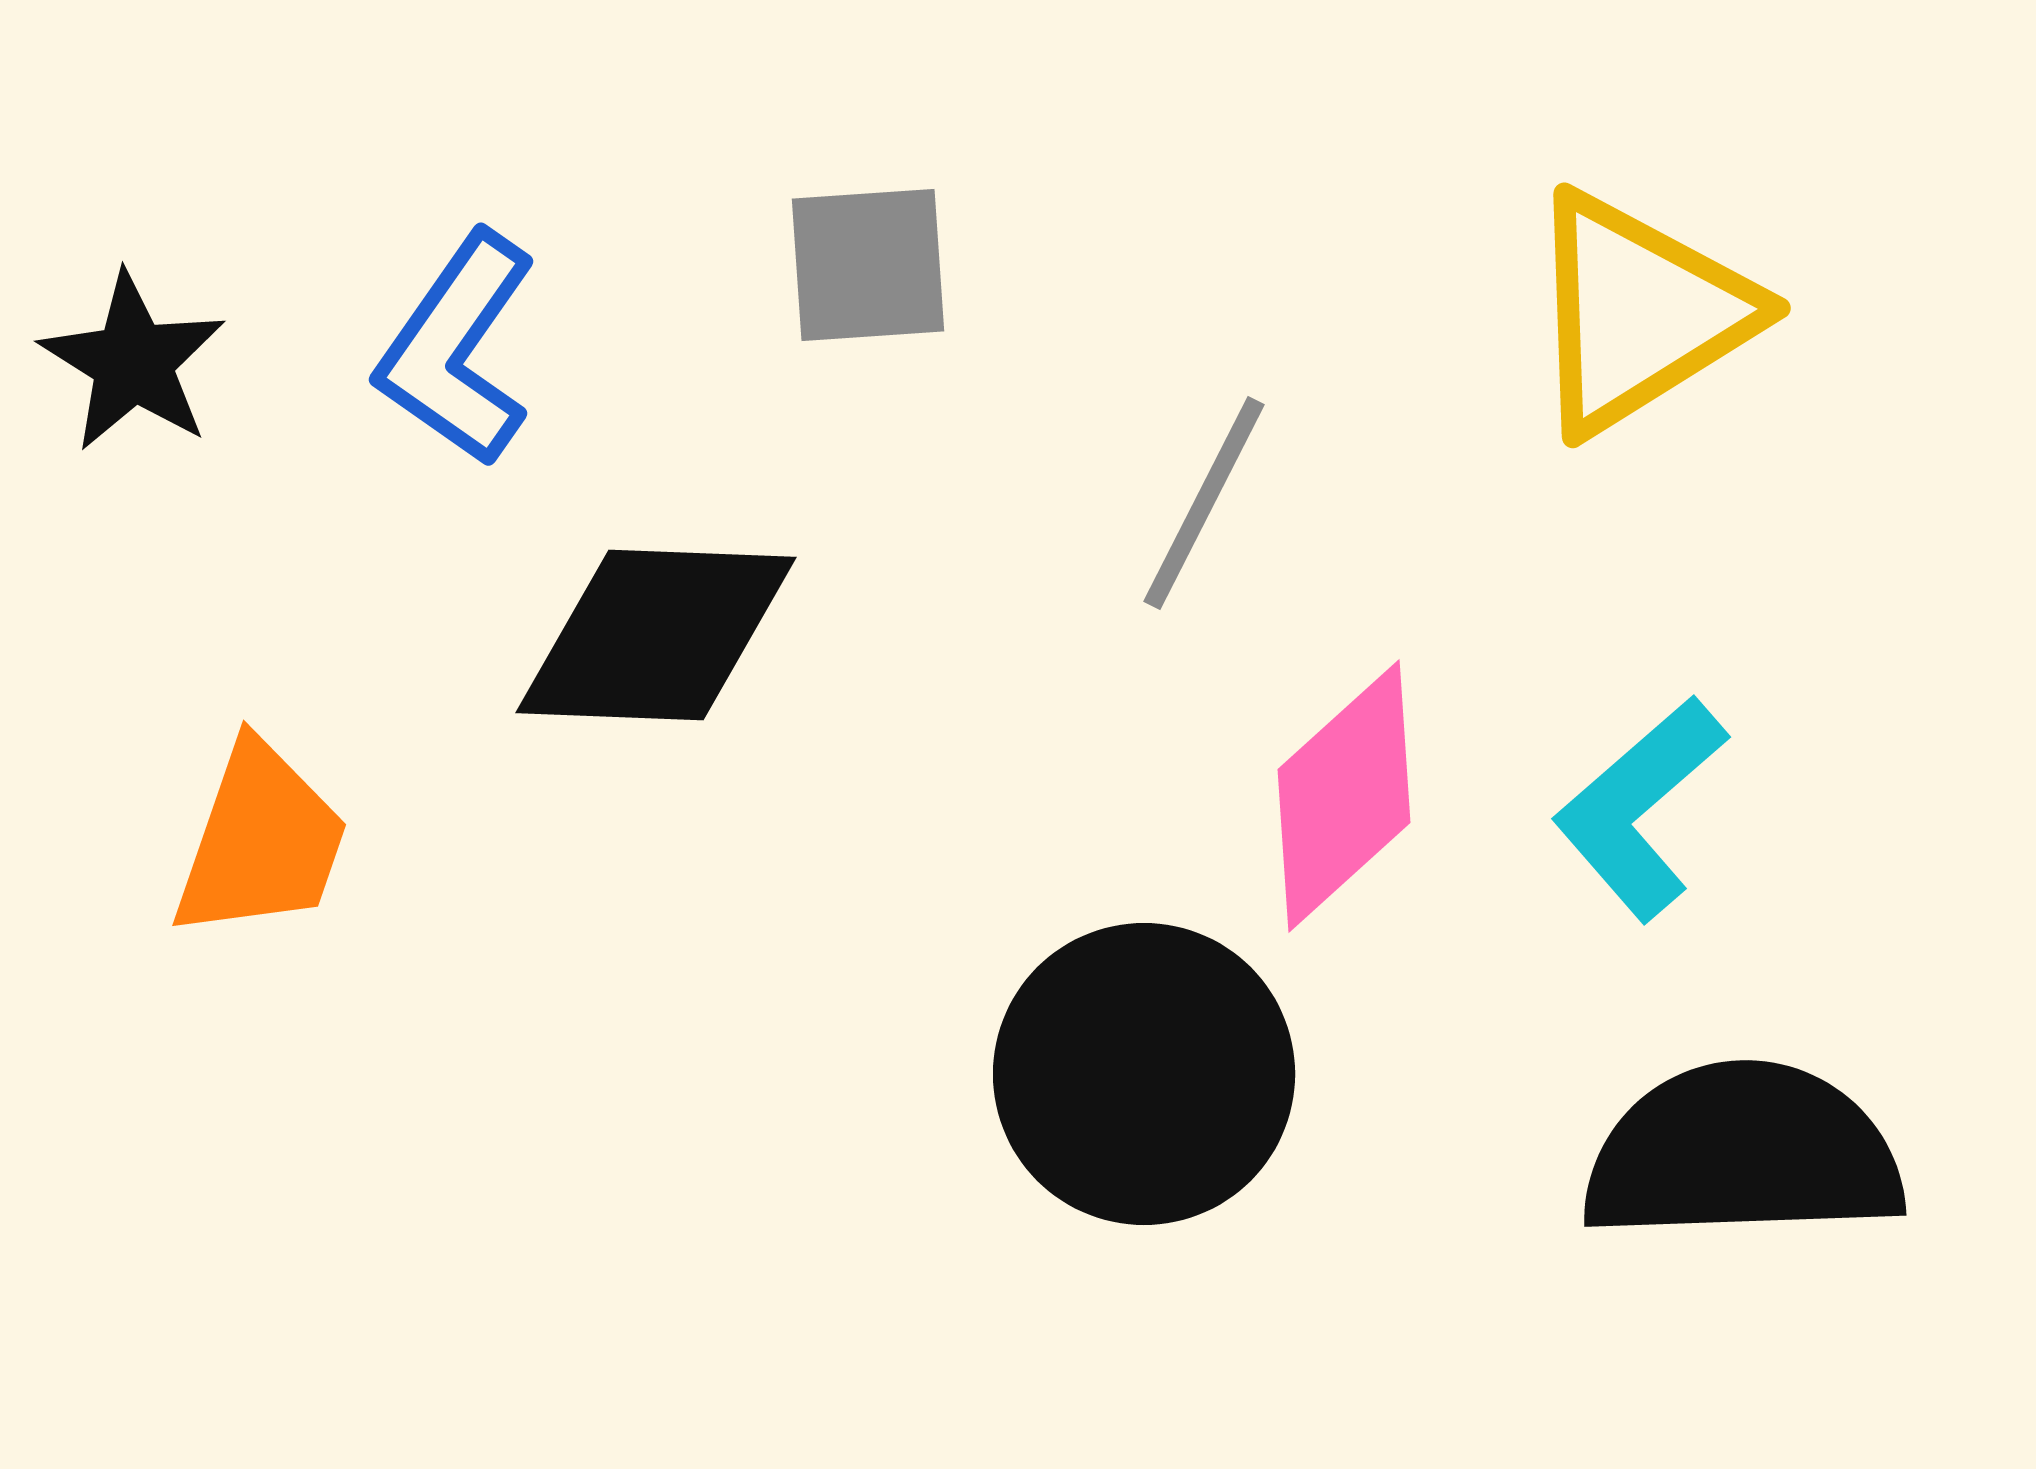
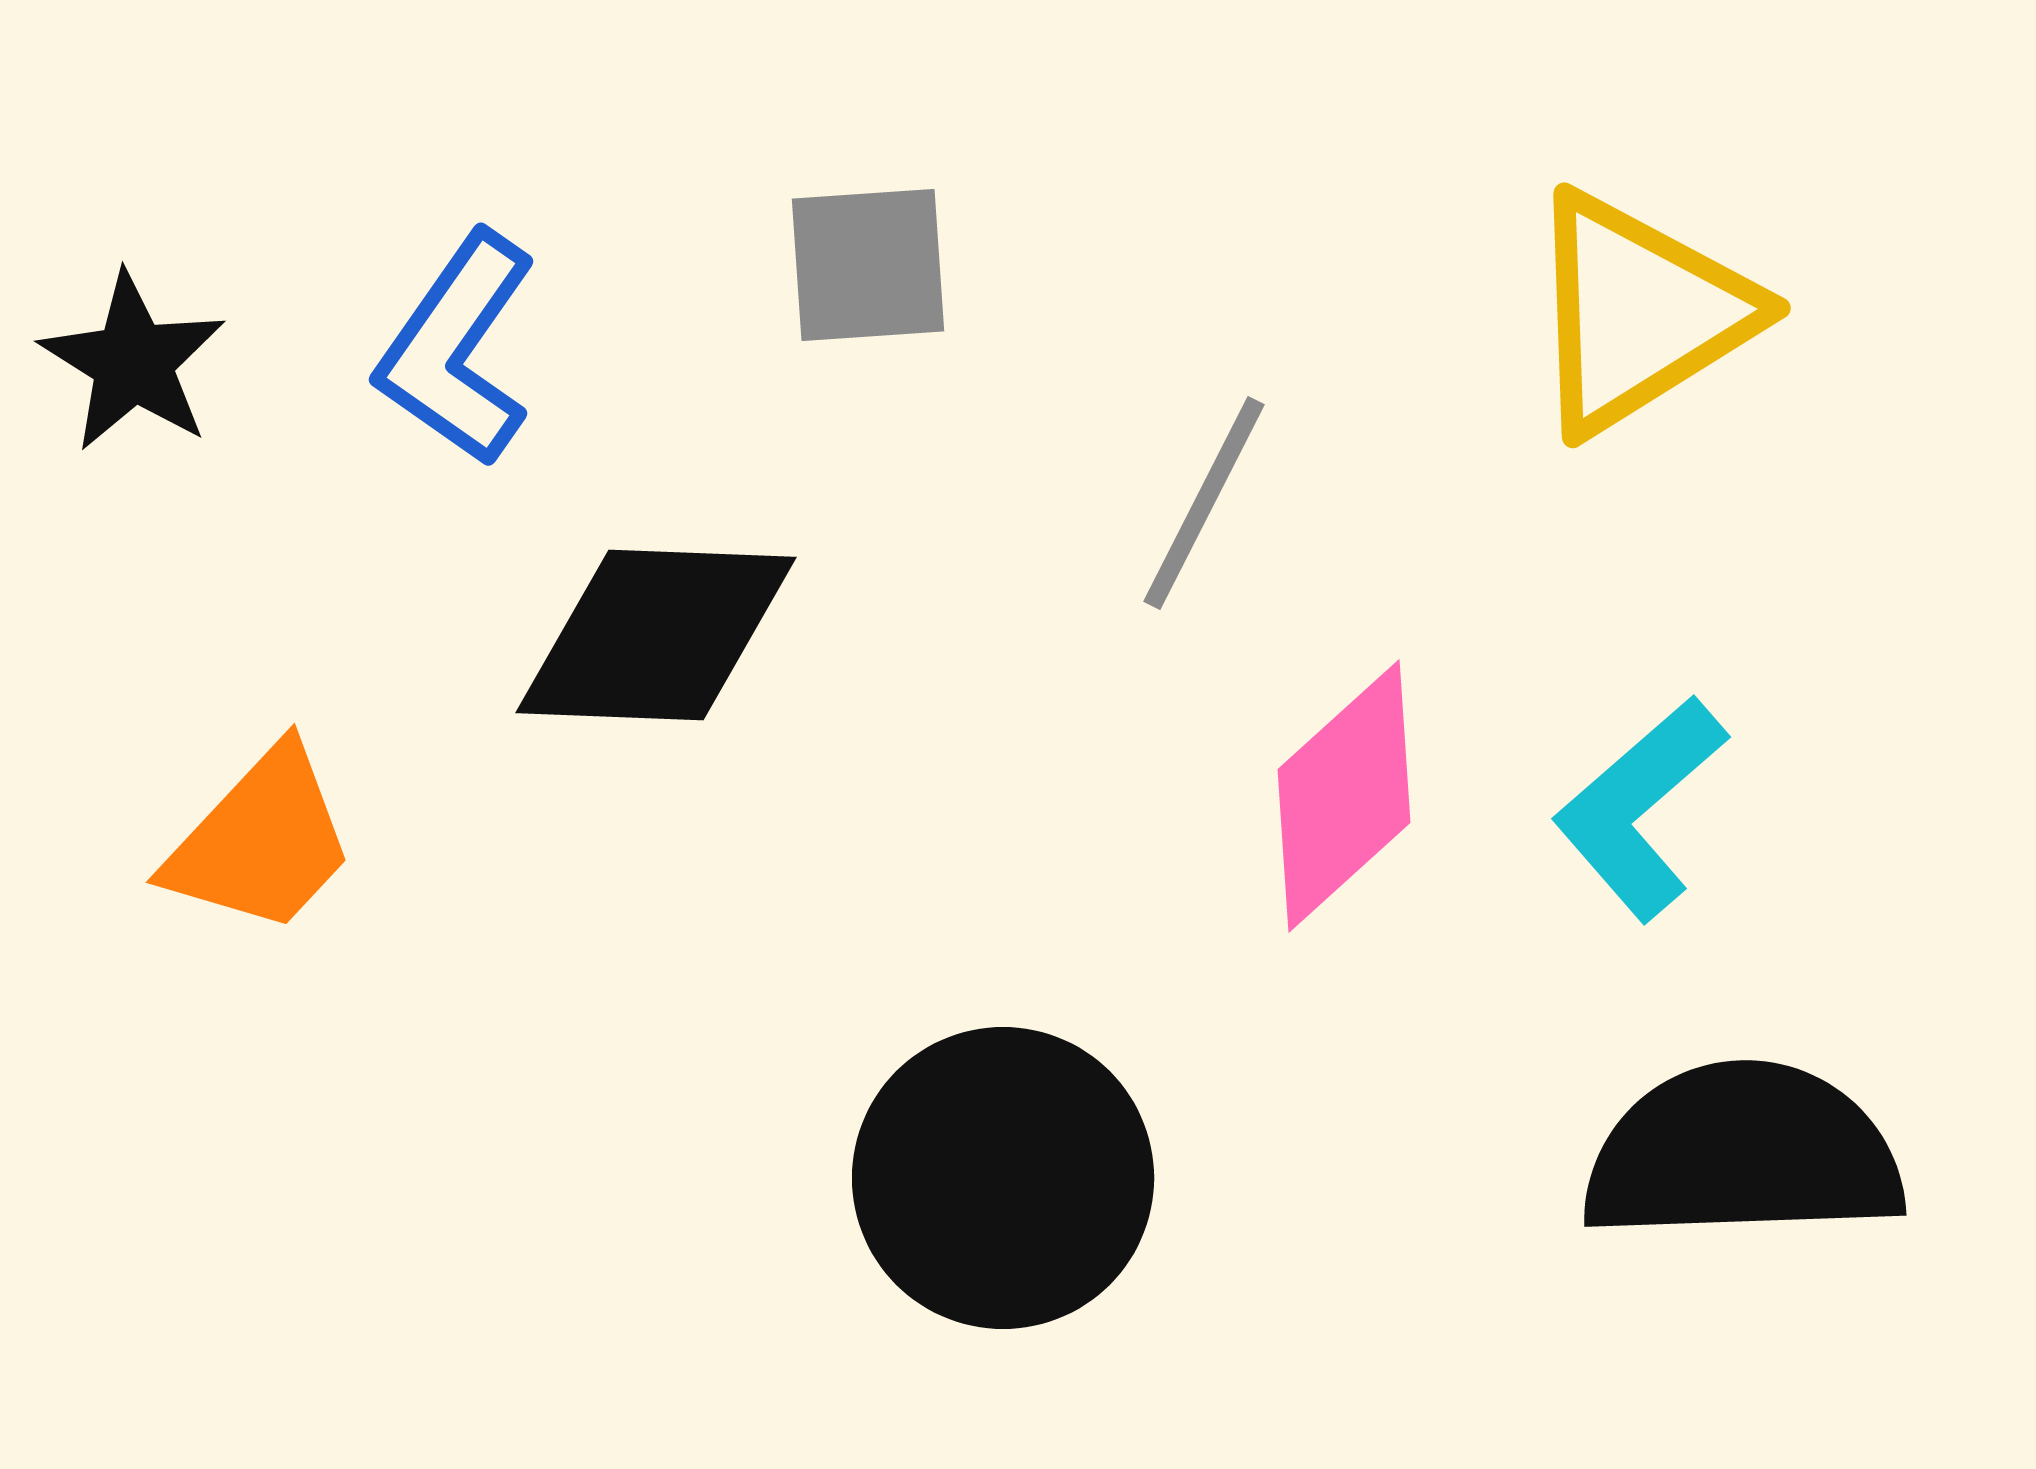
orange trapezoid: rotated 24 degrees clockwise
black circle: moved 141 px left, 104 px down
